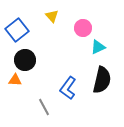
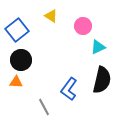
yellow triangle: moved 1 px left; rotated 16 degrees counterclockwise
pink circle: moved 2 px up
black circle: moved 4 px left
orange triangle: moved 1 px right, 2 px down
blue L-shape: moved 1 px right, 1 px down
